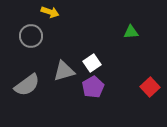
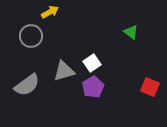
yellow arrow: rotated 48 degrees counterclockwise
green triangle: rotated 42 degrees clockwise
red square: rotated 24 degrees counterclockwise
